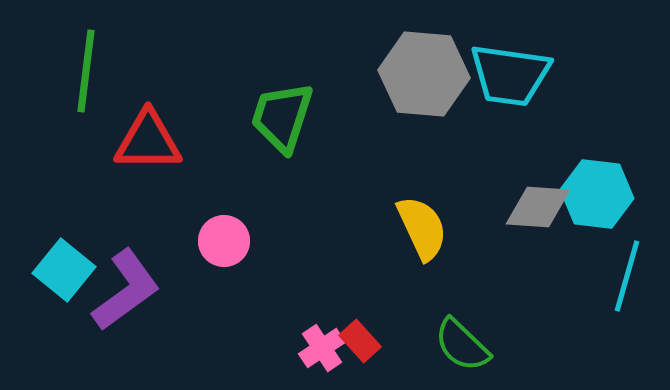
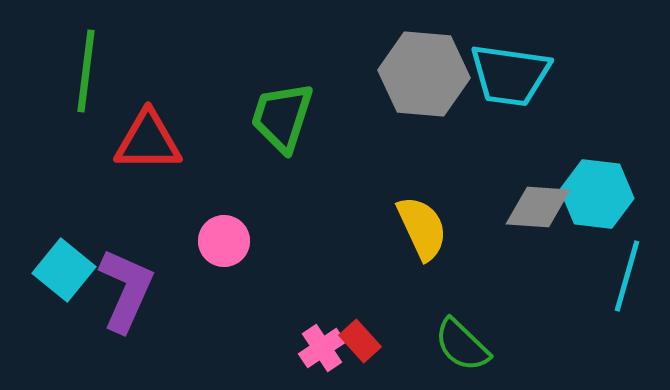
purple L-shape: rotated 30 degrees counterclockwise
